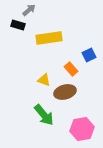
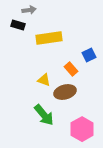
gray arrow: rotated 32 degrees clockwise
pink hexagon: rotated 20 degrees counterclockwise
